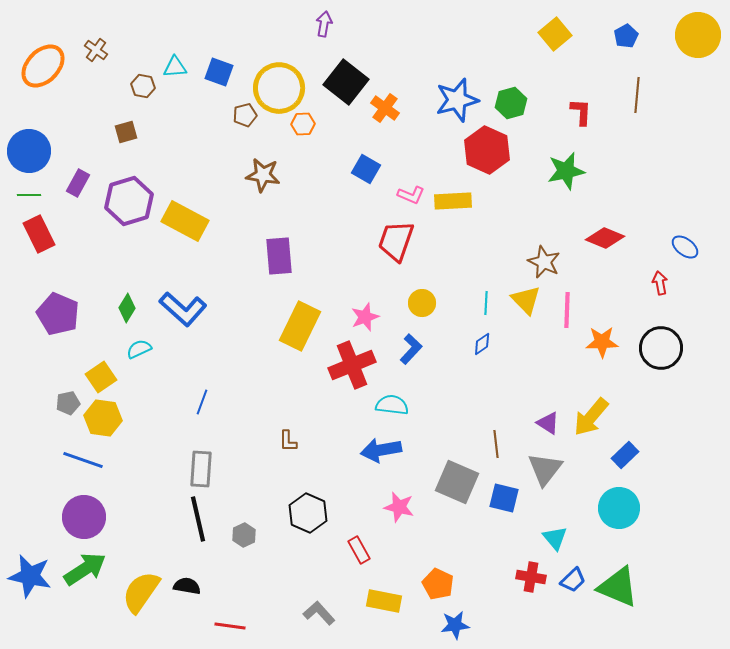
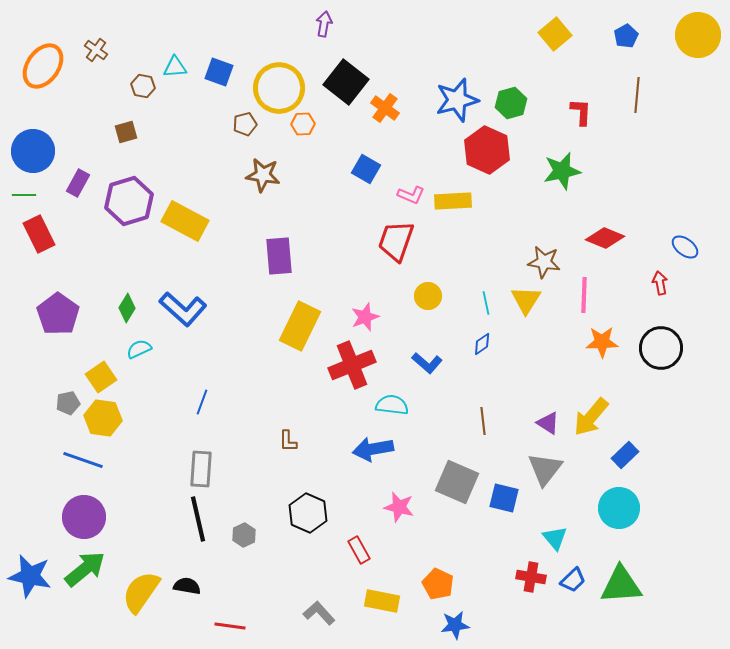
orange ellipse at (43, 66): rotated 9 degrees counterclockwise
brown pentagon at (245, 115): moved 9 px down
blue circle at (29, 151): moved 4 px right
green star at (566, 171): moved 4 px left
green line at (29, 195): moved 5 px left
brown star at (544, 262): rotated 16 degrees counterclockwise
yellow triangle at (526, 300): rotated 16 degrees clockwise
yellow circle at (422, 303): moved 6 px right, 7 px up
cyan line at (486, 303): rotated 15 degrees counterclockwise
pink line at (567, 310): moved 17 px right, 15 px up
purple pentagon at (58, 314): rotated 12 degrees clockwise
blue L-shape at (411, 349): moved 16 px right, 14 px down; rotated 88 degrees clockwise
brown line at (496, 444): moved 13 px left, 23 px up
blue arrow at (381, 450): moved 8 px left, 1 px up
green arrow at (85, 569): rotated 6 degrees counterclockwise
green triangle at (618, 587): moved 3 px right, 2 px up; rotated 27 degrees counterclockwise
yellow rectangle at (384, 601): moved 2 px left
